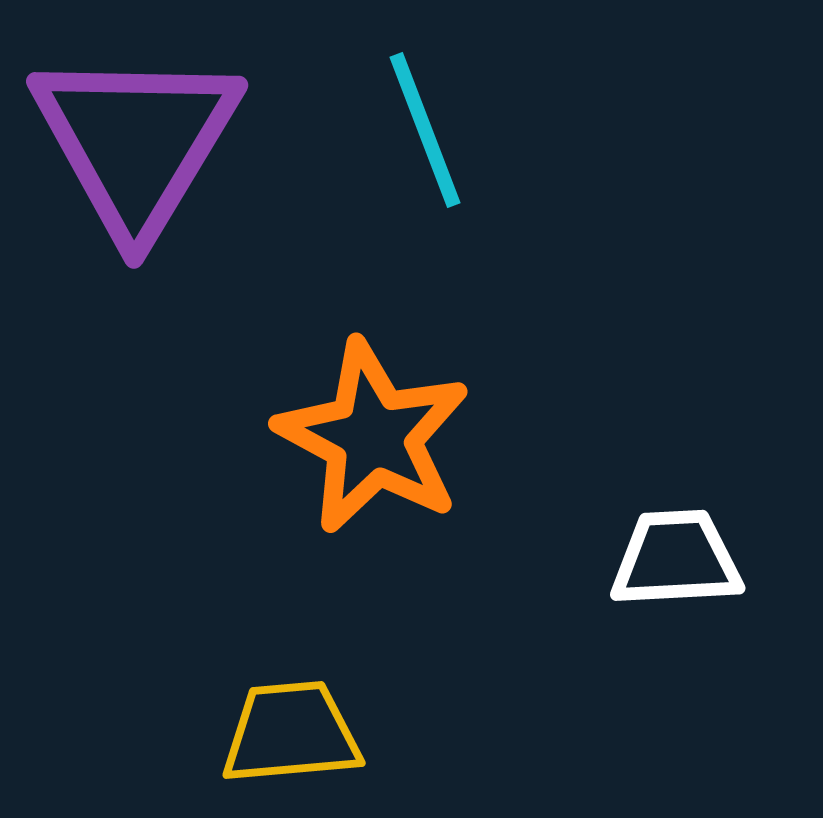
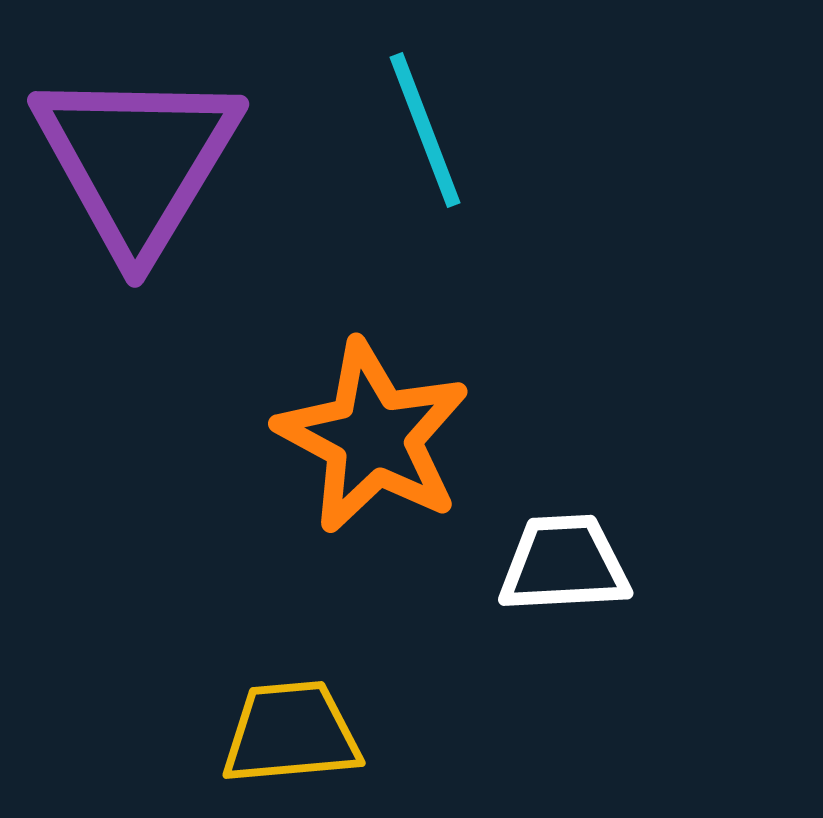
purple triangle: moved 1 px right, 19 px down
white trapezoid: moved 112 px left, 5 px down
